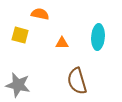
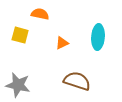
orange triangle: rotated 24 degrees counterclockwise
brown semicircle: rotated 124 degrees clockwise
